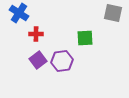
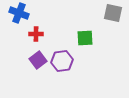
blue cross: rotated 12 degrees counterclockwise
